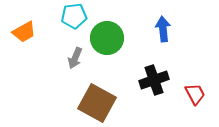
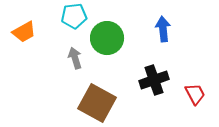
gray arrow: rotated 140 degrees clockwise
